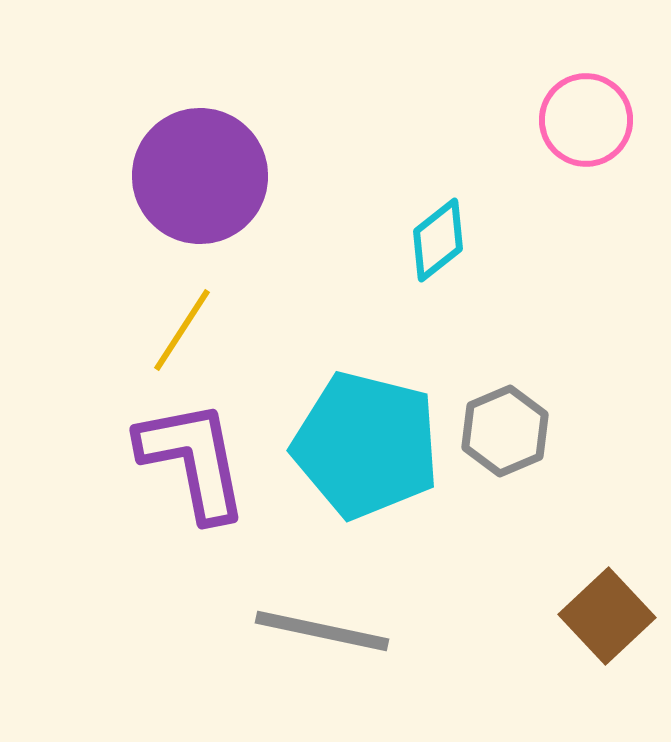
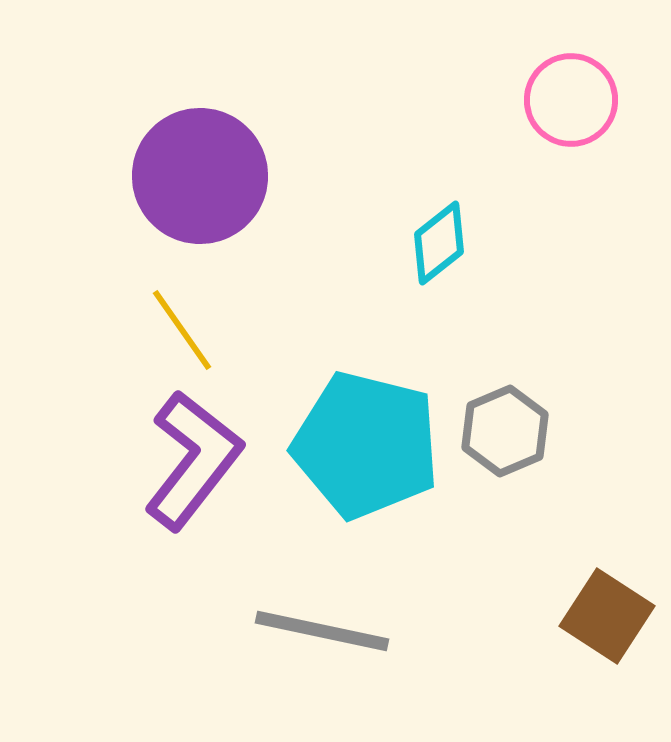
pink circle: moved 15 px left, 20 px up
cyan diamond: moved 1 px right, 3 px down
yellow line: rotated 68 degrees counterclockwise
purple L-shape: rotated 49 degrees clockwise
brown square: rotated 14 degrees counterclockwise
